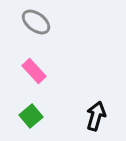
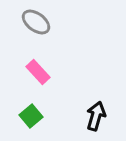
pink rectangle: moved 4 px right, 1 px down
